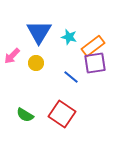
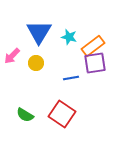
blue line: moved 1 px down; rotated 49 degrees counterclockwise
